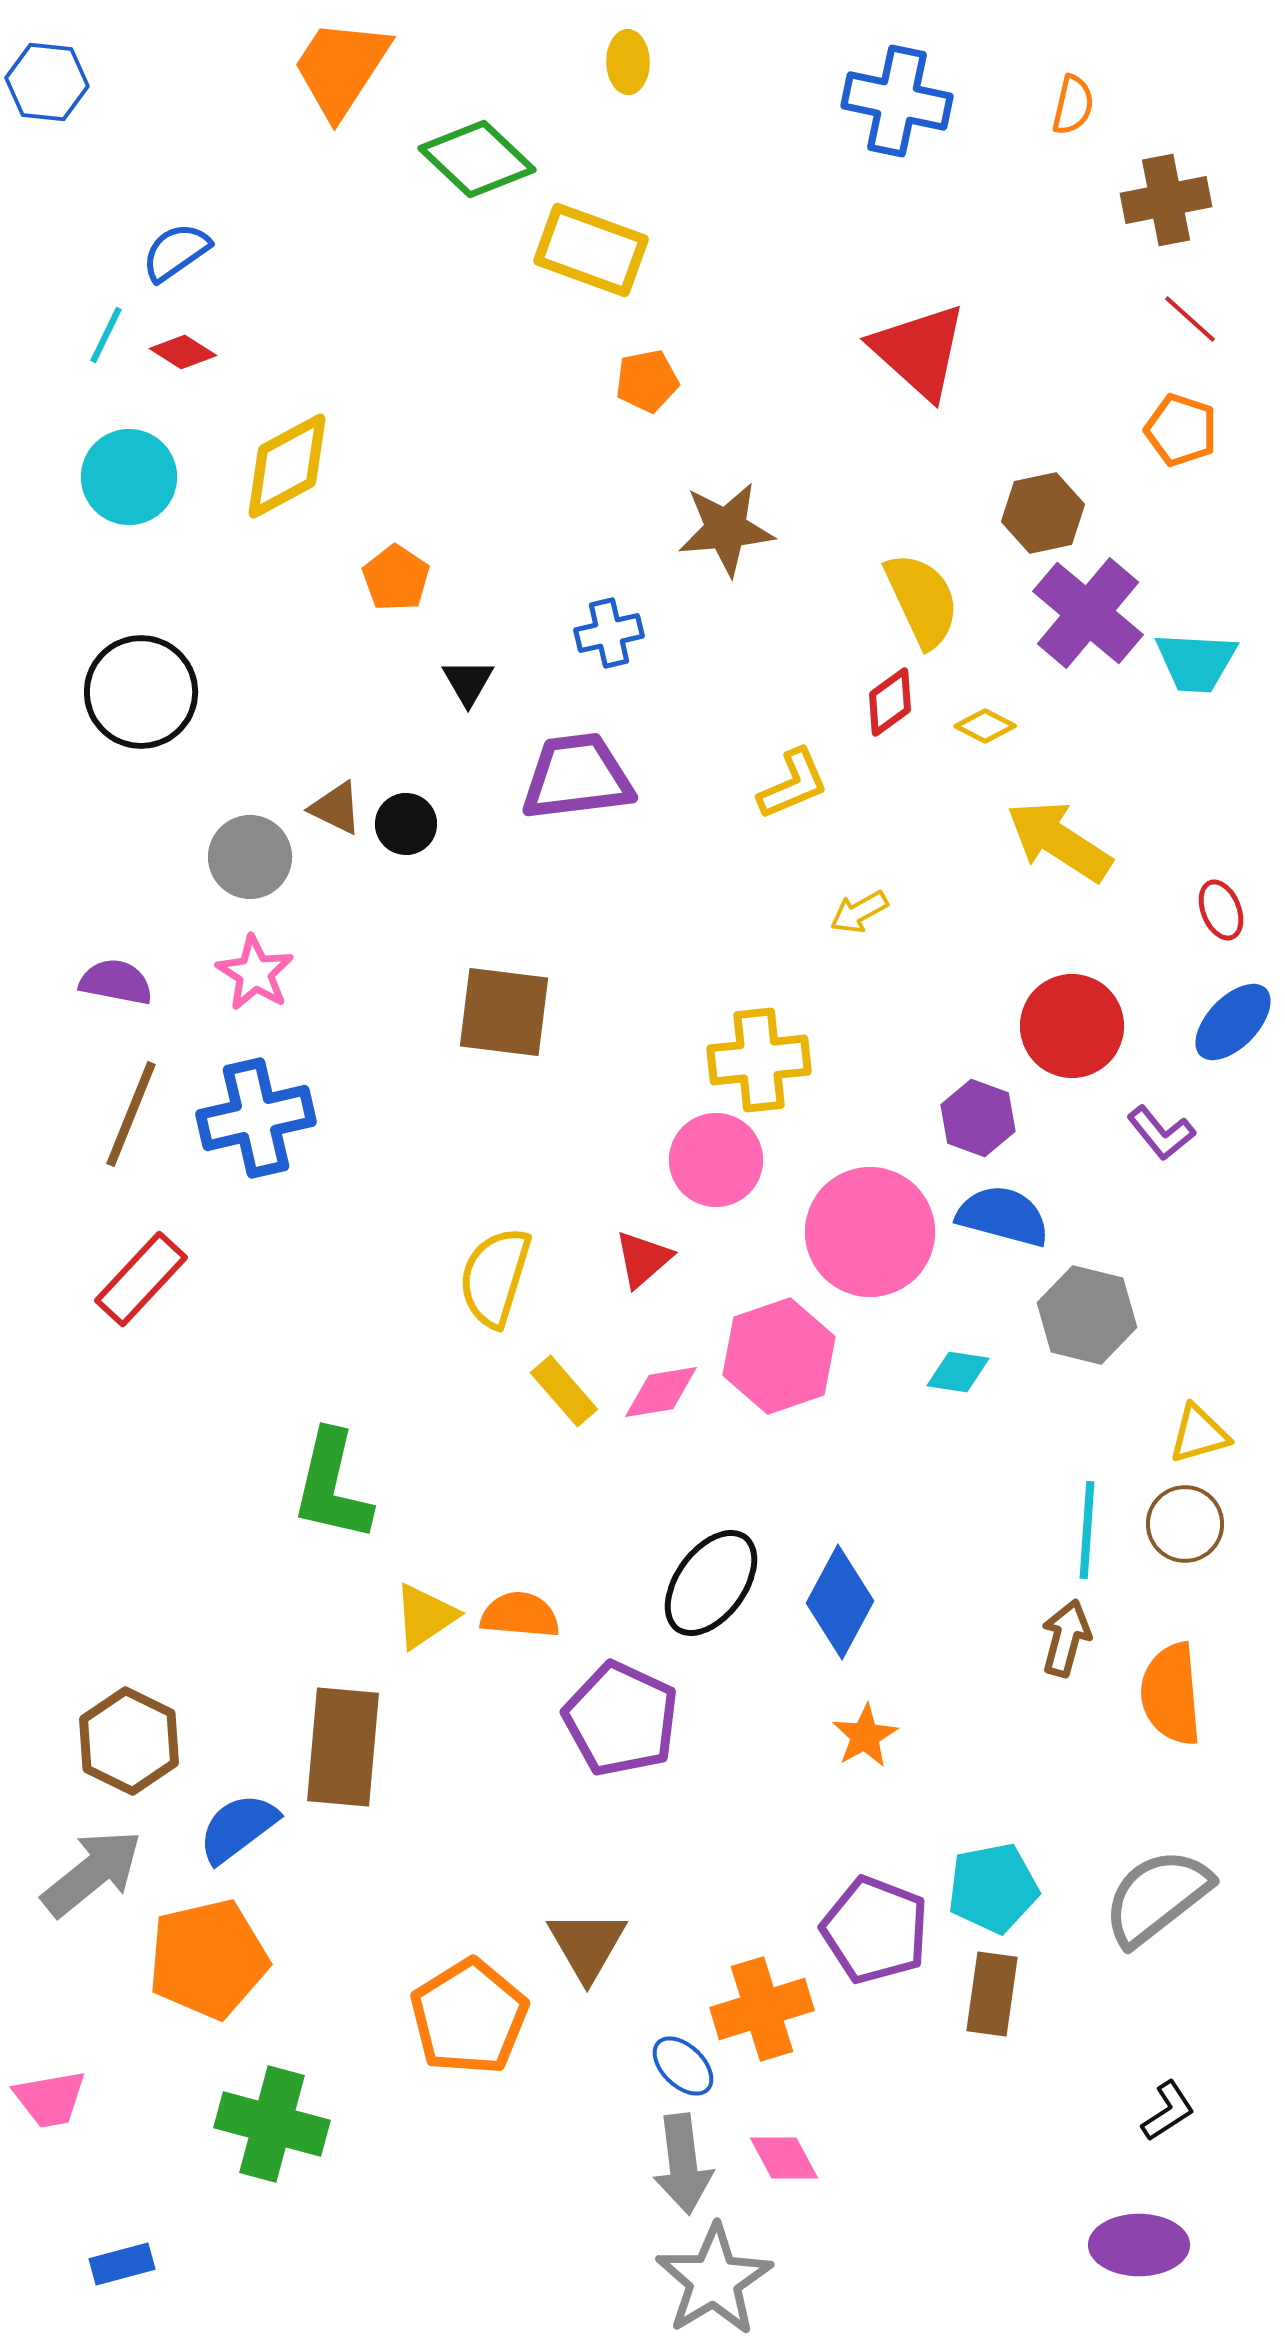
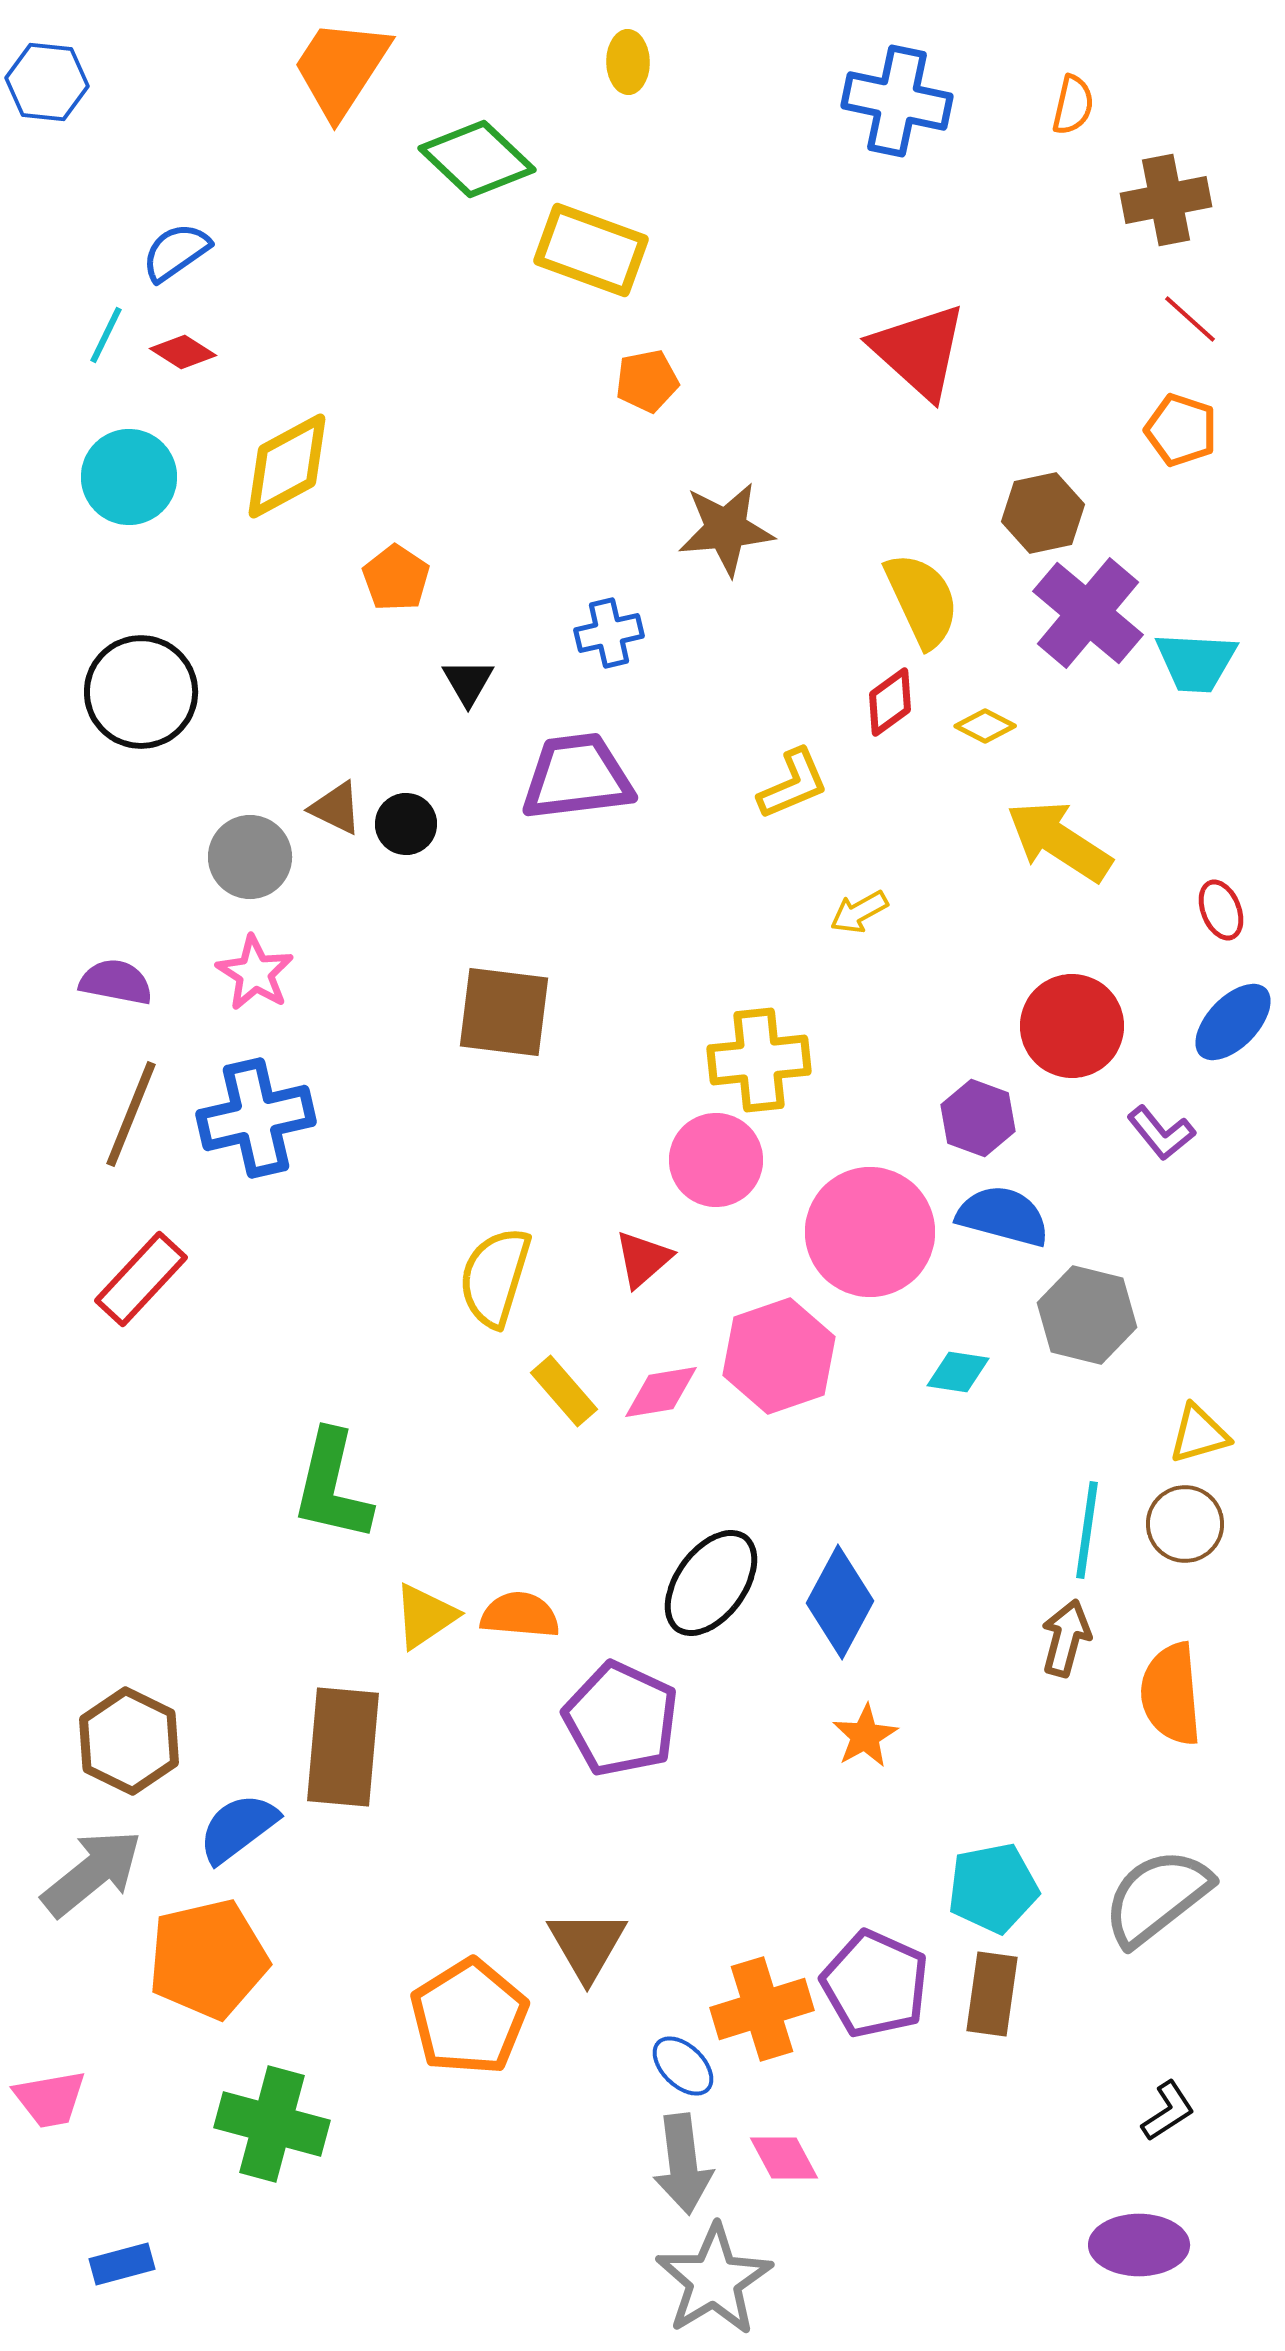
cyan line at (1087, 1530): rotated 4 degrees clockwise
purple pentagon at (875, 1930): moved 54 px down; rotated 3 degrees clockwise
